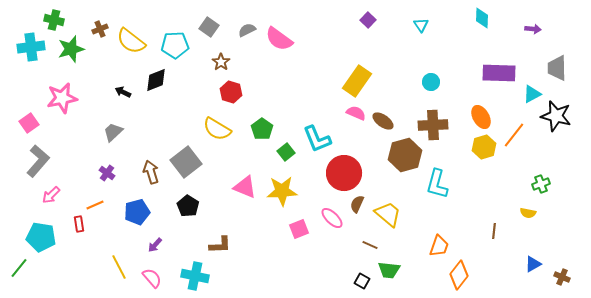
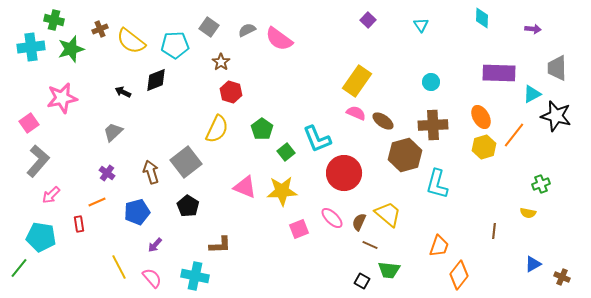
yellow semicircle at (217, 129): rotated 96 degrees counterclockwise
brown semicircle at (357, 204): moved 2 px right, 18 px down
orange line at (95, 205): moved 2 px right, 3 px up
